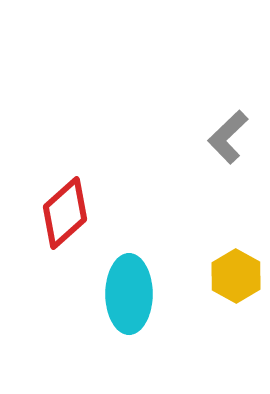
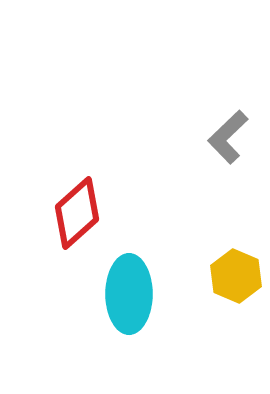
red diamond: moved 12 px right
yellow hexagon: rotated 6 degrees counterclockwise
